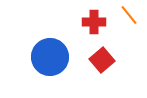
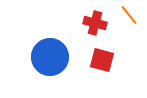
red cross: moved 1 px right, 1 px down; rotated 15 degrees clockwise
red square: rotated 35 degrees counterclockwise
